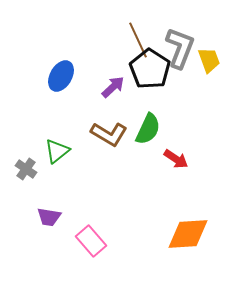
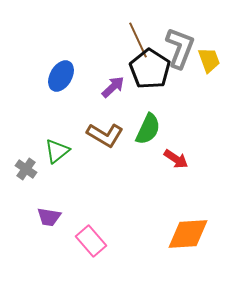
brown L-shape: moved 4 px left, 1 px down
